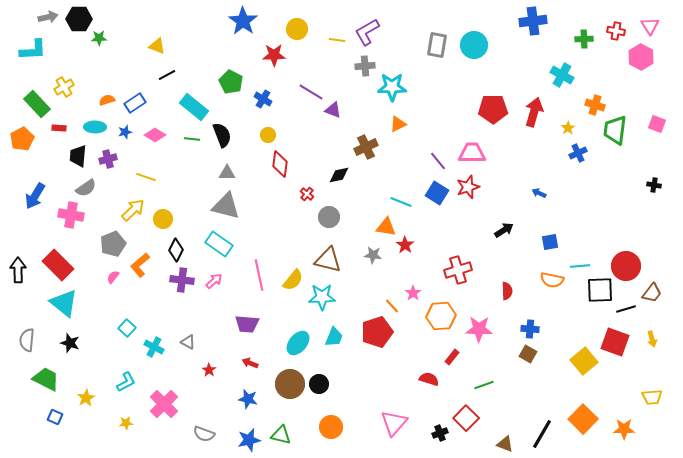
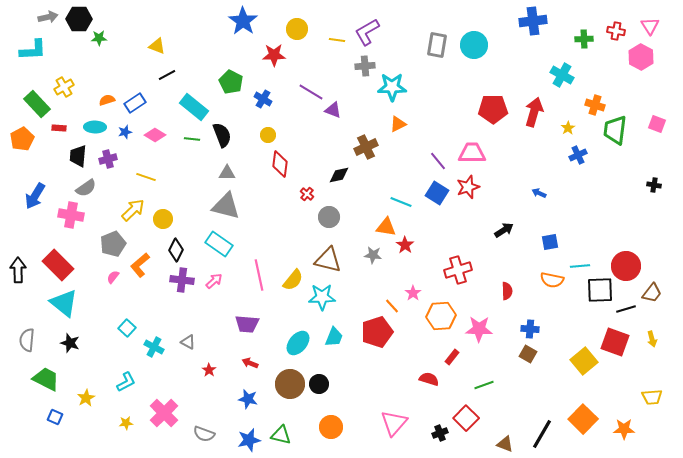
blue cross at (578, 153): moved 2 px down
pink cross at (164, 404): moved 9 px down
